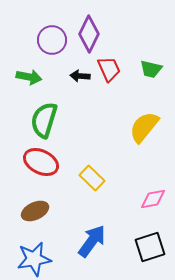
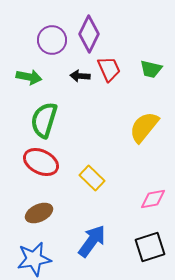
brown ellipse: moved 4 px right, 2 px down
